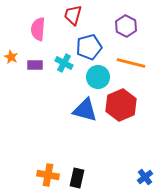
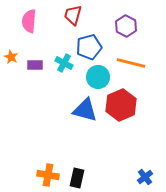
pink semicircle: moved 9 px left, 8 px up
